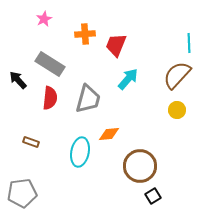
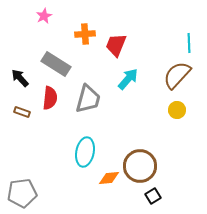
pink star: moved 3 px up
gray rectangle: moved 6 px right
black arrow: moved 2 px right, 2 px up
orange diamond: moved 44 px down
brown rectangle: moved 9 px left, 30 px up
cyan ellipse: moved 5 px right
